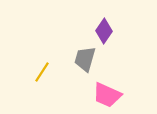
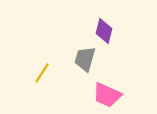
purple diamond: rotated 20 degrees counterclockwise
yellow line: moved 1 px down
